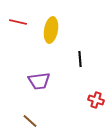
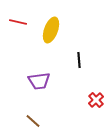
yellow ellipse: rotated 10 degrees clockwise
black line: moved 1 px left, 1 px down
red cross: rotated 28 degrees clockwise
brown line: moved 3 px right
